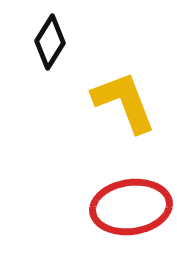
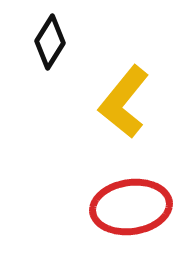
yellow L-shape: rotated 120 degrees counterclockwise
